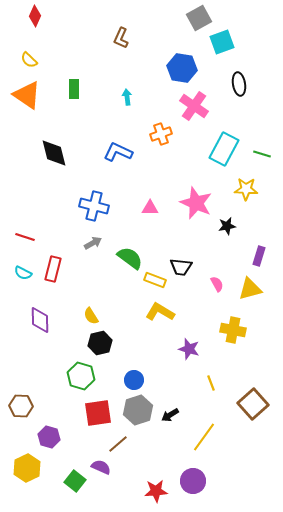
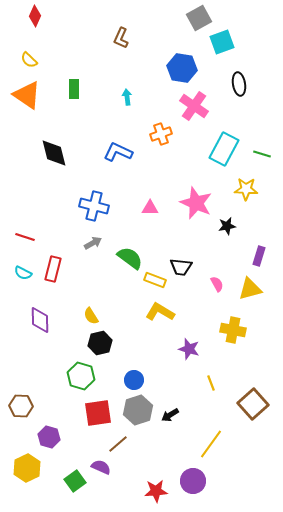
yellow line at (204, 437): moved 7 px right, 7 px down
green square at (75, 481): rotated 15 degrees clockwise
